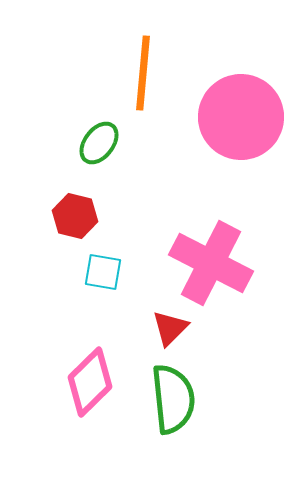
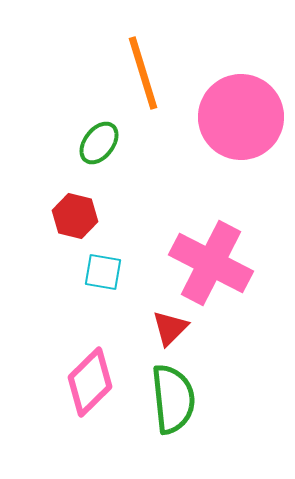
orange line: rotated 22 degrees counterclockwise
